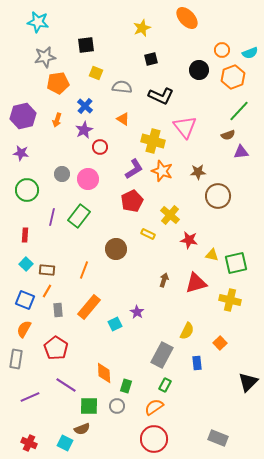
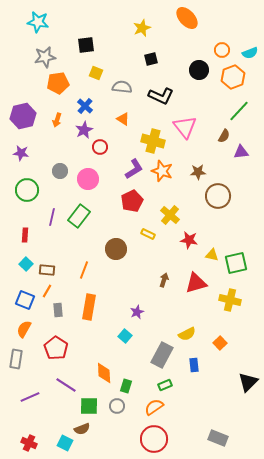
brown semicircle at (228, 135): moved 4 px left, 1 px down; rotated 40 degrees counterclockwise
gray circle at (62, 174): moved 2 px left, 3 px up
orange rectangle at (89, 307): rotated 30 degrees counterclockwise
purple star at (137, 312): rotated 16 degrees clockwise
cyan square at (115, 324): moved 10 px right, 12 px down; rotated 24 degrees counterclockwise
yellow semicircle at (187, 331): moved 3 px down; rotated 36 degrees clockwise
blue rectangle at (197, 363): moved 3 px left, 2 px down
green rectangle at (165, 385): rotated 40 degrees clockwise
